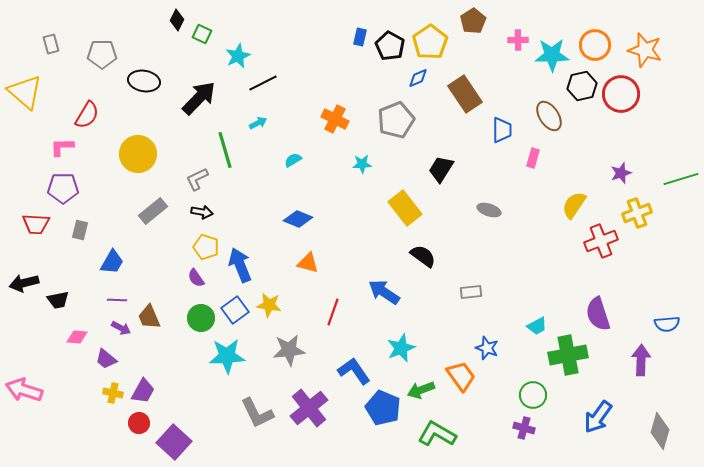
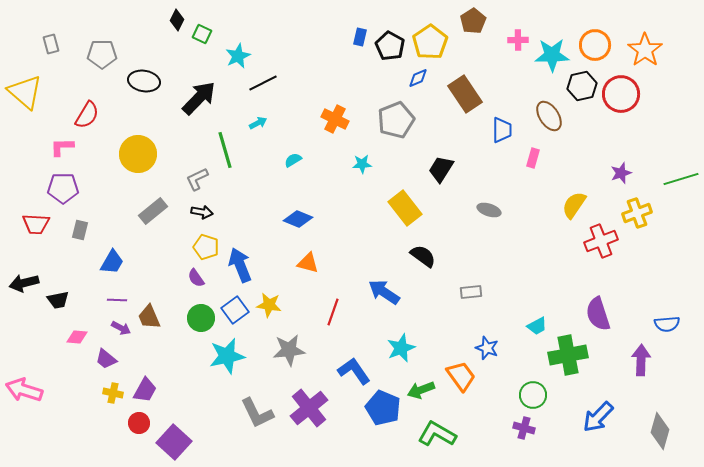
orange star at (645, 50): rotated 20 degrees clockwise
cyan star at (227, 356): rotated 9 degrees counterclockwise
purple trapezoid at (143, 391): moved 2 px right, 1 px up
blue arrow at (598, 417): rotated 8 degrees clockwise
